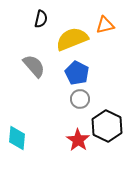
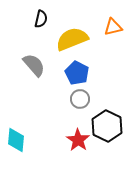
orange triangle: moved 8 px right, 2 px down
gray semicircle: moved 1 px up
cyan diamond: moved 1 px left, 2 px down
